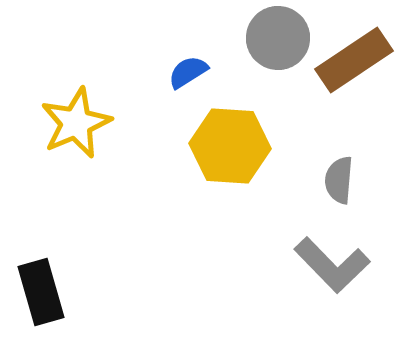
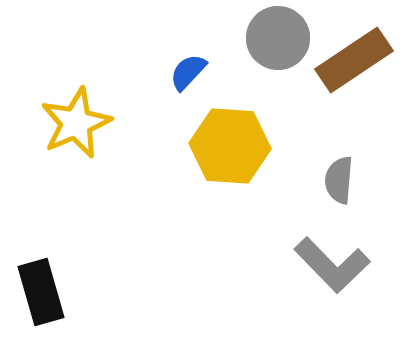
blue semicircle: rotated 15 degrees counterclockwise
